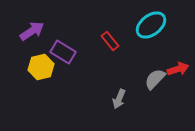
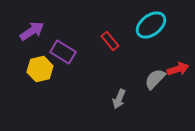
yellow hexagon: moved 1 px left, 2 px down
